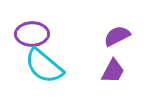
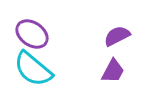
purple ellipse: rotated 36 degrees clockwise
cyan semicircle: moved 11 px left, 3 px down
